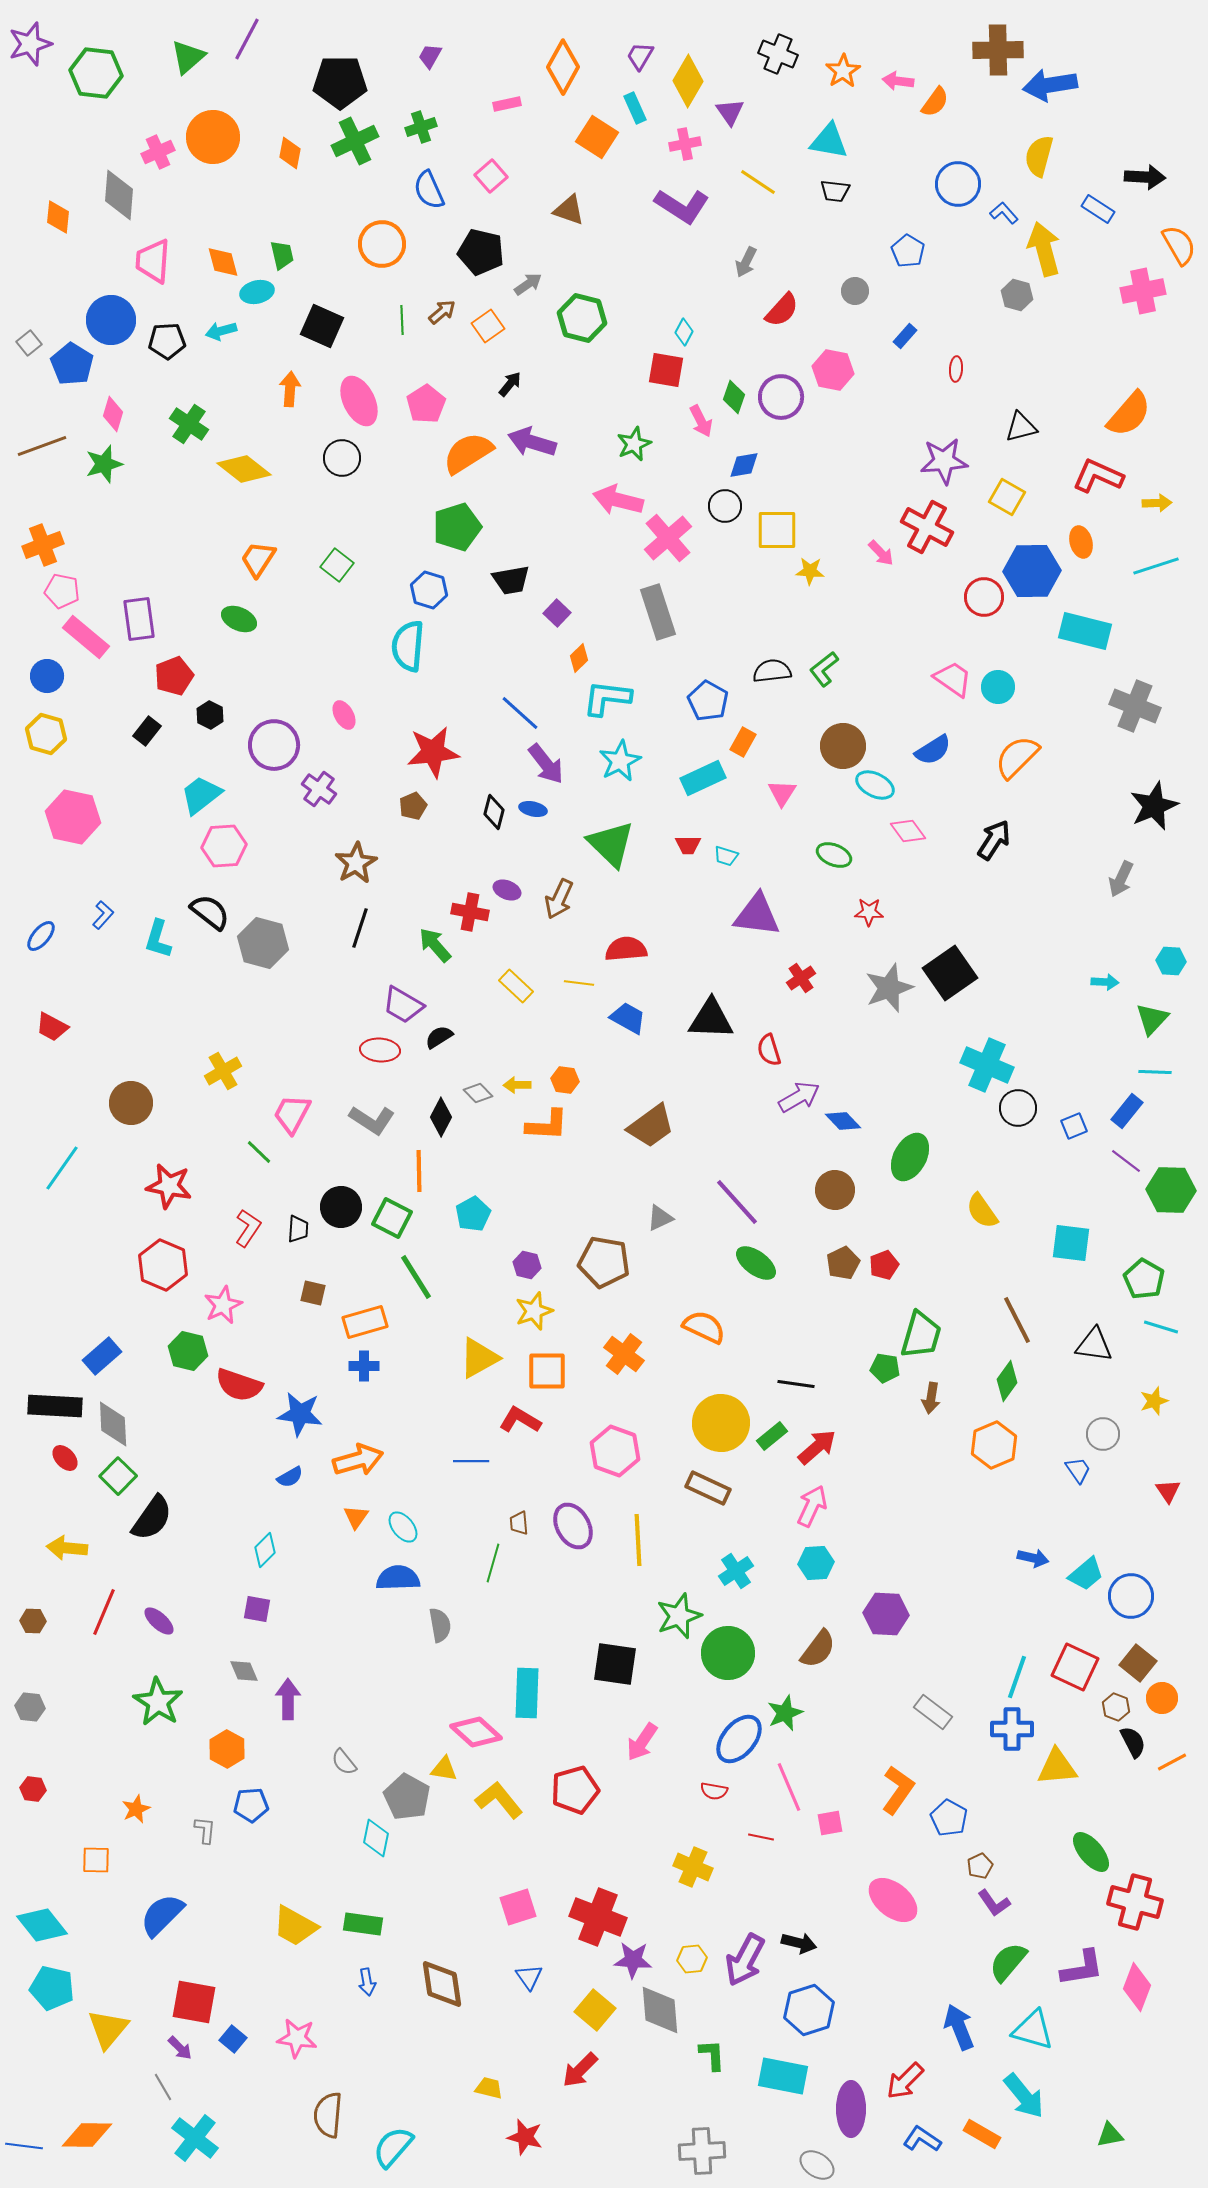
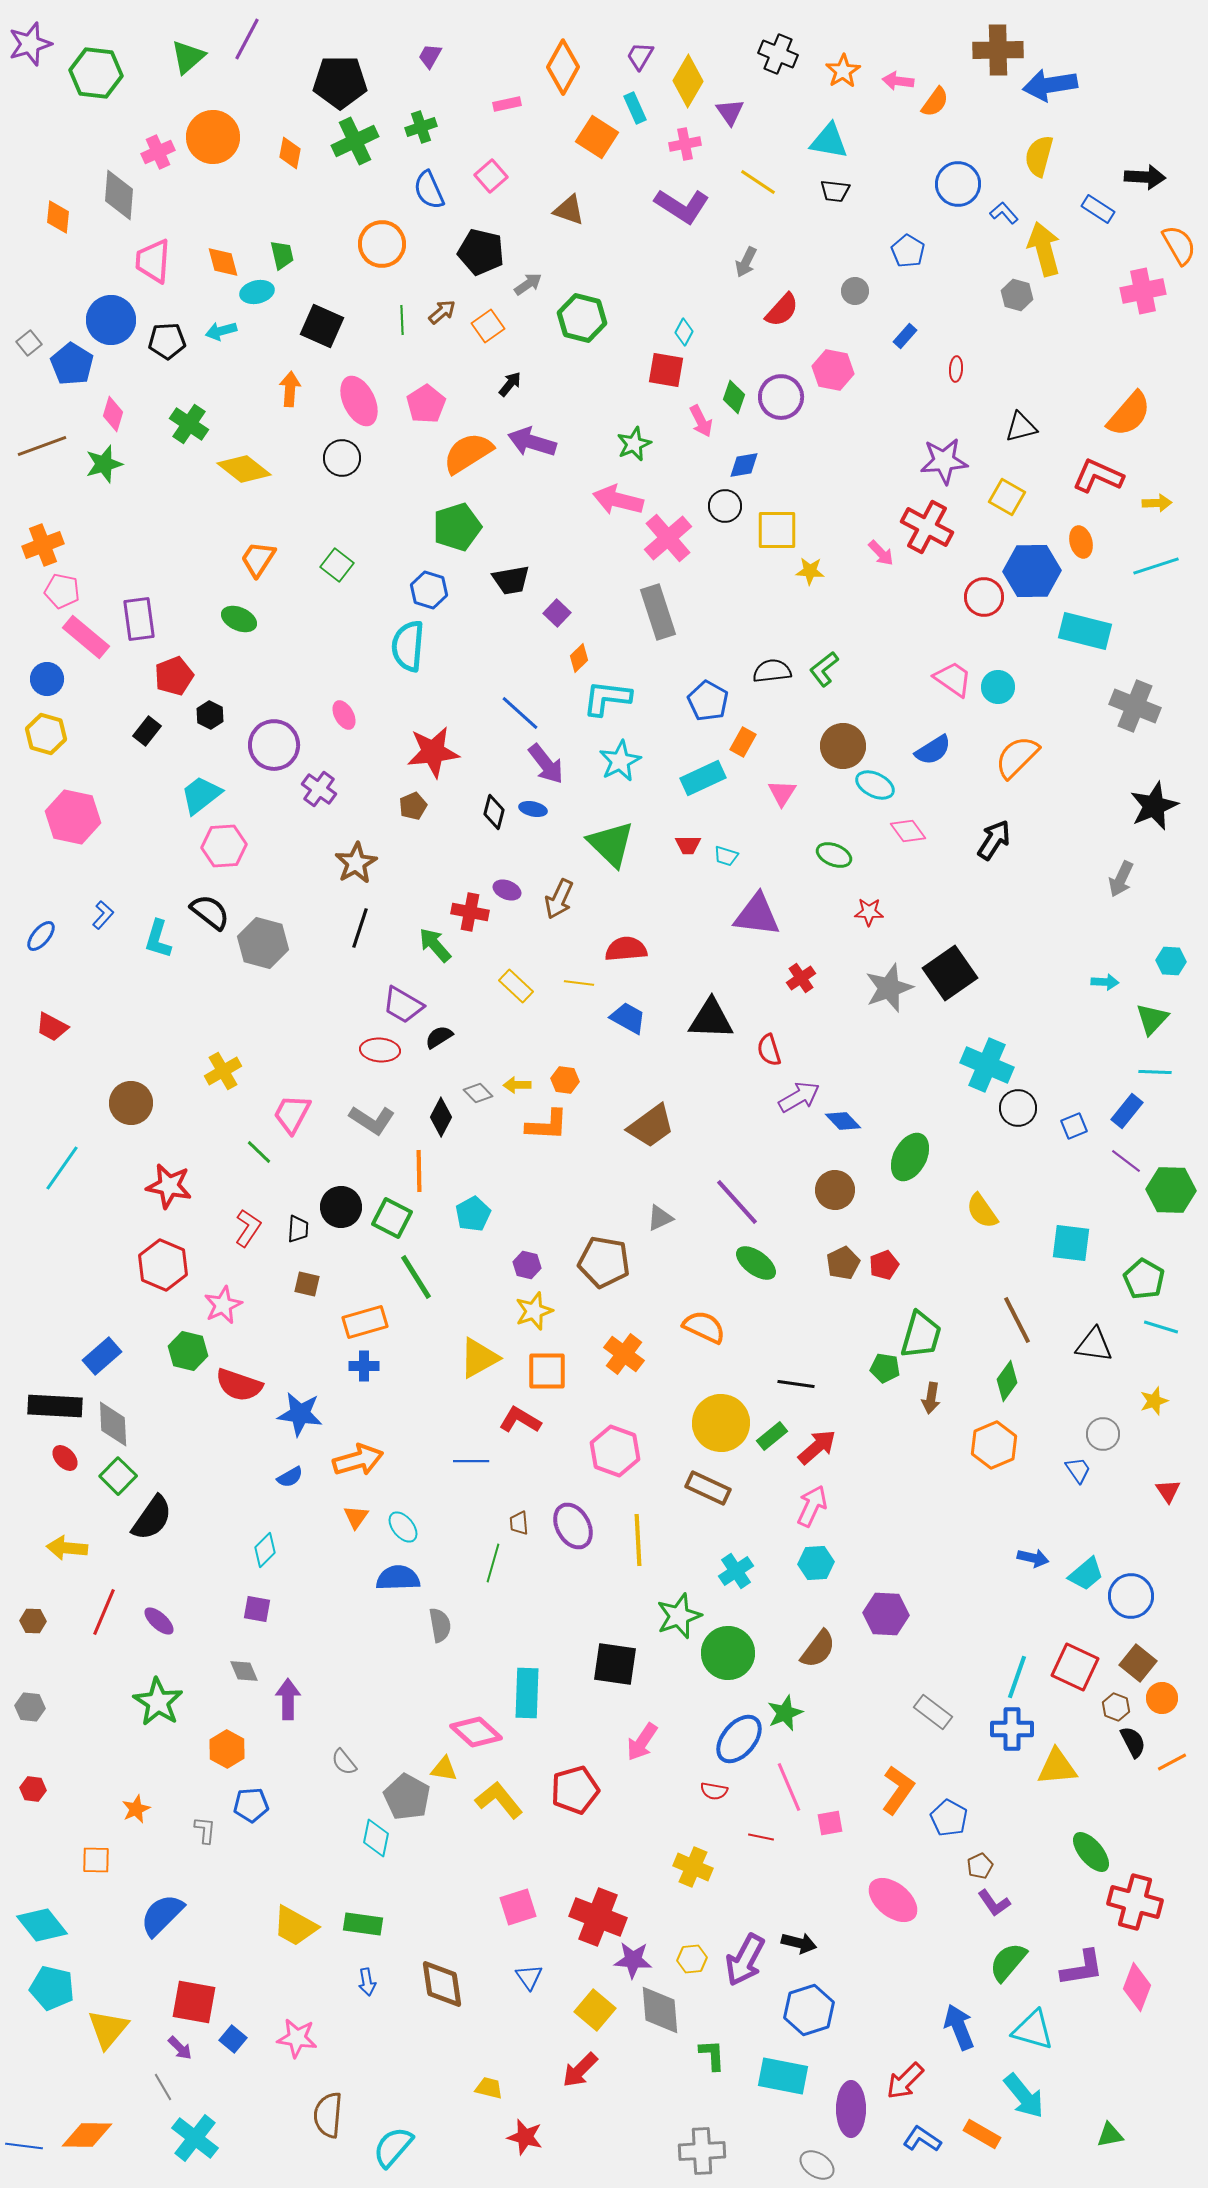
blue circle at (47, 676): moved 3 px down
brown square at (313, 1293): moved 6 px left, 9 px up
